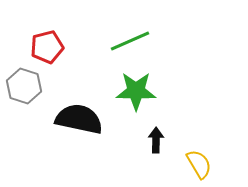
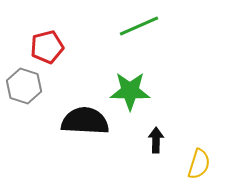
green line: moved 9 px right, 15 px up
green star: moved 6 px left
black semicircle: moved 6 px right, 2 px down; rotated 9 degrees counterclockwise
yellow semicircle: rotated 48 degrees clockwise
